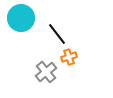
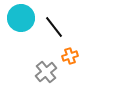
black line: moved 3 px left, 7 px up
orange cross: moved 1 px right, 1 px up
